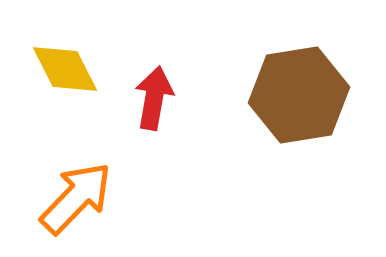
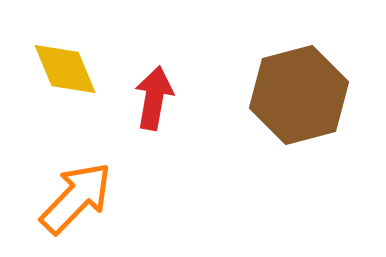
yellow diamond: rotated 4 degrees clockwise
brown hexagon: rotated 6 degrees counterclockwise
